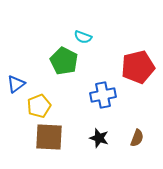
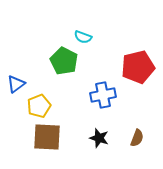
brown square: moved 2 px left
